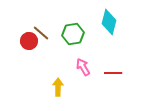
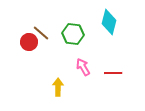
green hexagon: rotated 15 degrees clockwise
red circle: moved 1 px down
